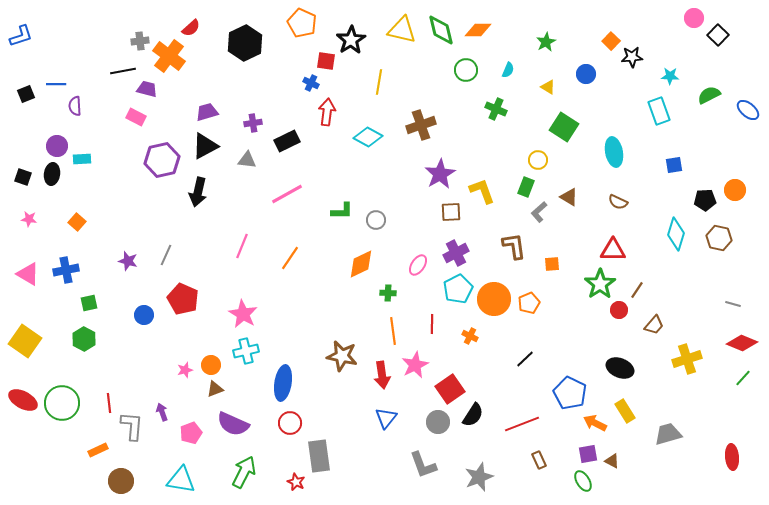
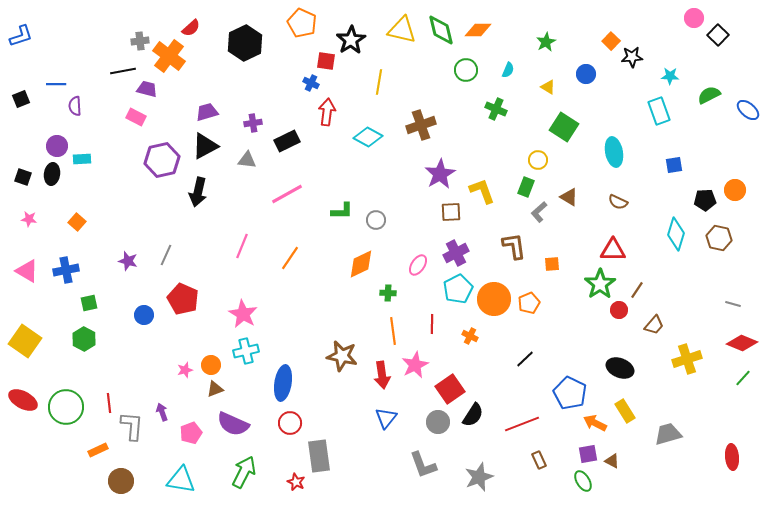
black square at (26, 94): moved 5 px left, 5 px down
pink triangle at (28, 274): moved 1 px left, 3 px up
green circle at (62, 403): moved 4 px right, 4 px down
